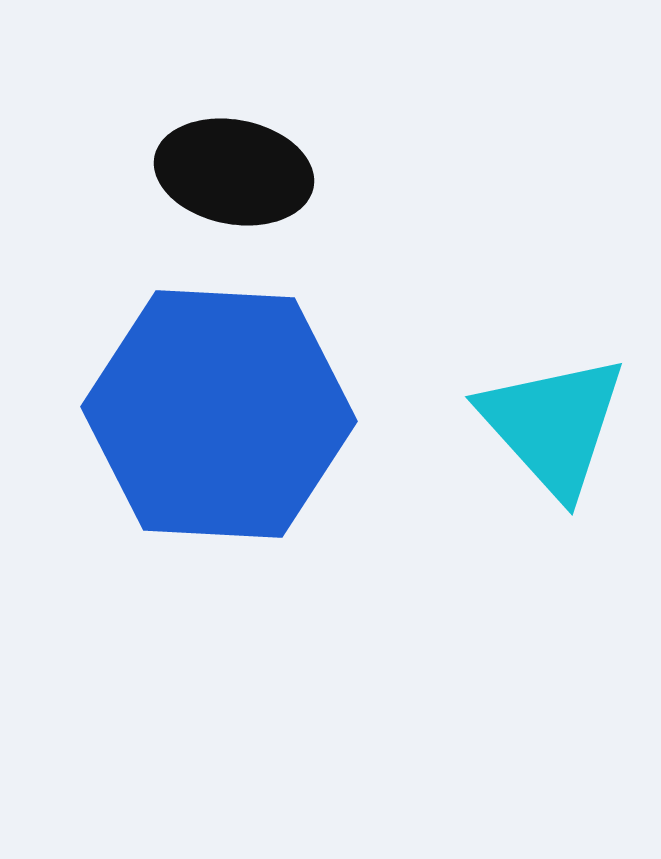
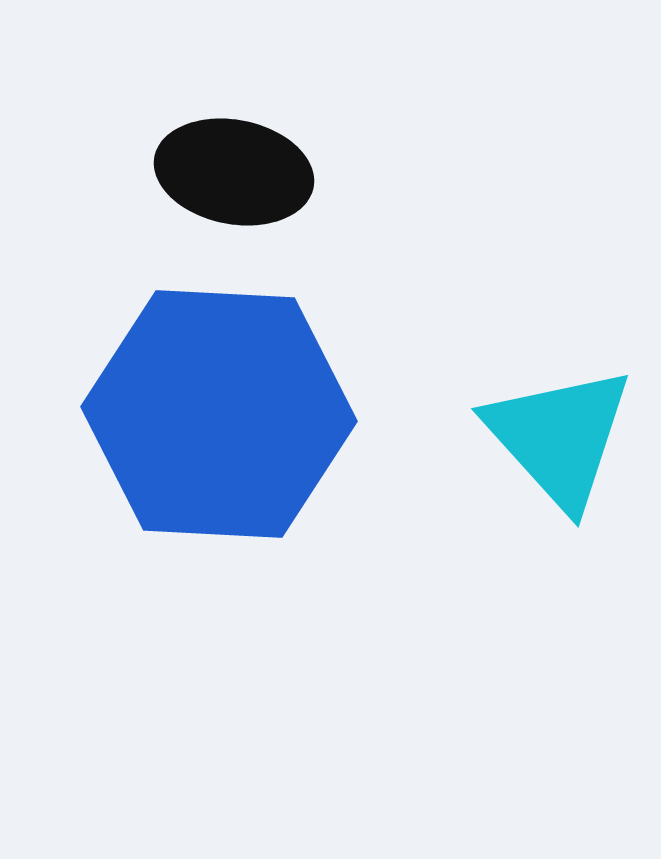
cyan triangle: moved 6 px right, 12 px down
